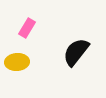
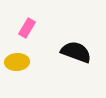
black semicircle: rotated 72 degrees clockwise
